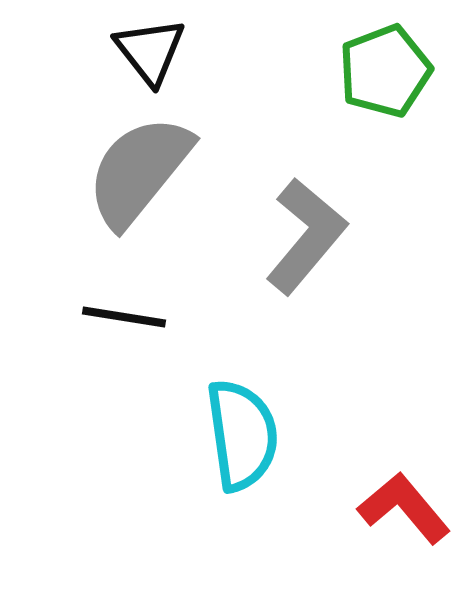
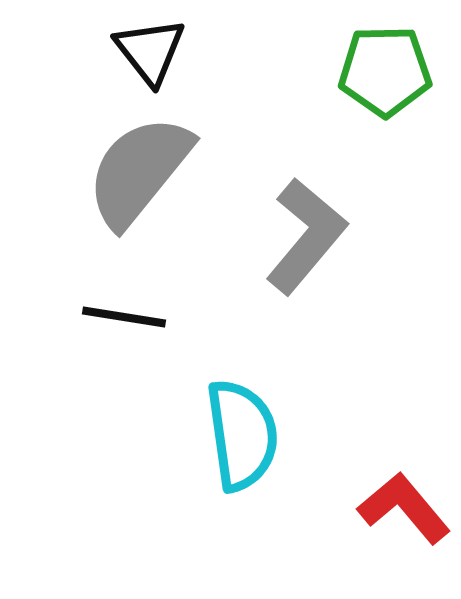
green pentagon: rotated 20 degrees clockwise
